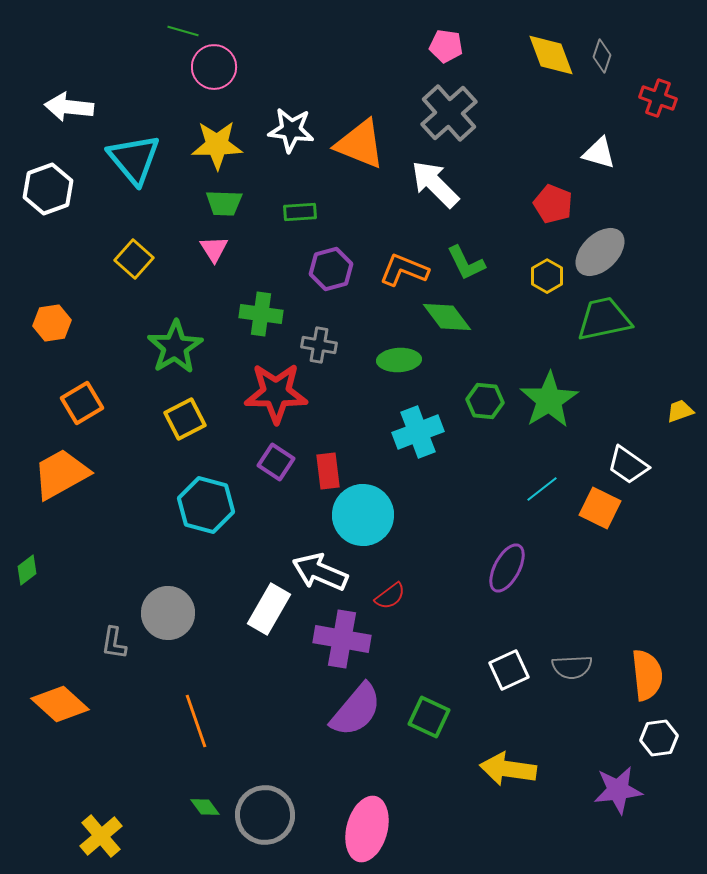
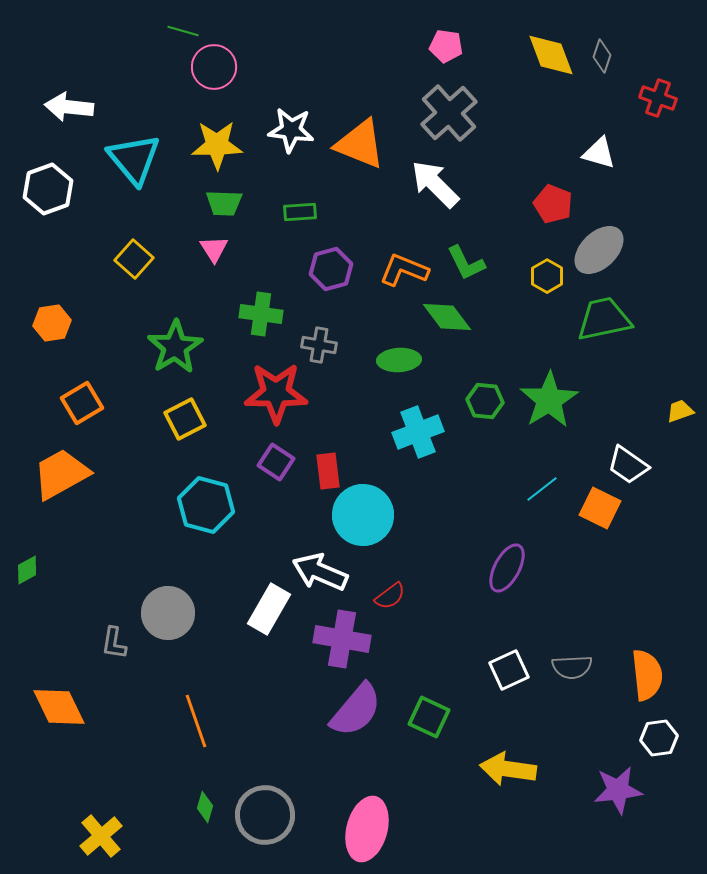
gray ellipse at (600, 252): moved 1 px left, 2 px up
green diamond at (27, 570): rotated 8 degrees clockwise
orange diamond at (60, 704): moved 1 px left, 3 px down; rotated 22 degrees clockwise
green diamond at (205, 807): rotated 52 degrees clockwise
